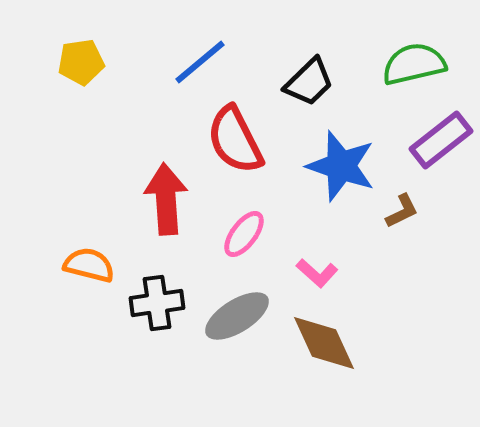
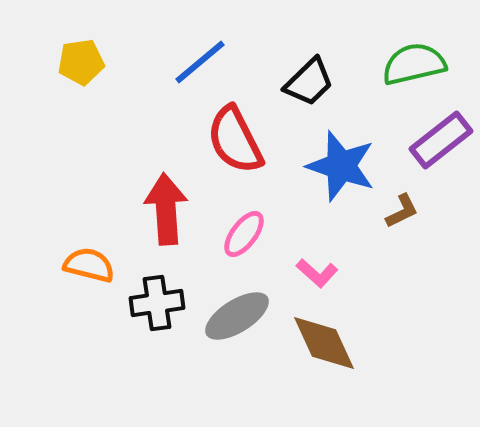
red arrow: moved 10 px down
